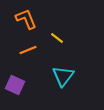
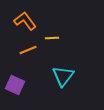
orange L-shape: moved 1 px left, 2 px down; rotated 15 degrees counterclockwise
yellow line: moved 5 px left; rotated 40 degrees counterclockwise
